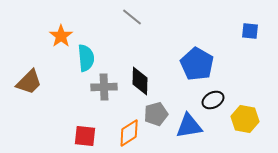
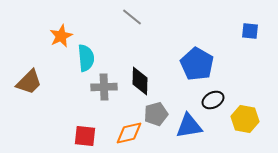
orange star: rotated 10 degrees clockwise
orange diamond: rotated 20 degrees clockwise
